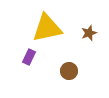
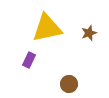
purple rectangle: moved 3 px down
brown circle: moved 13 px down
